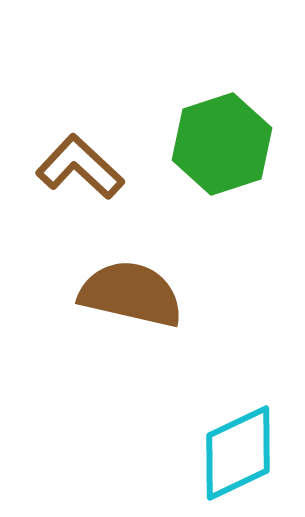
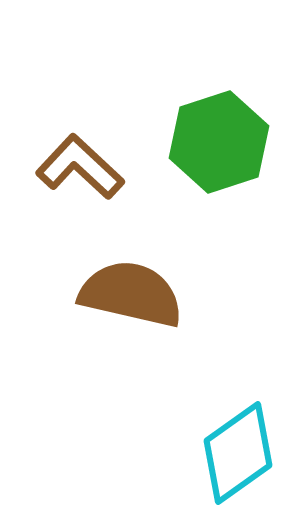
green hexagon: moved 3 px left, 2 px up
cyan diamond: rotated 10 degrees counterclockwise
